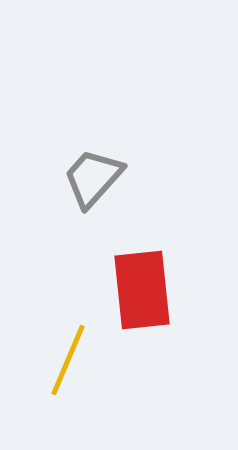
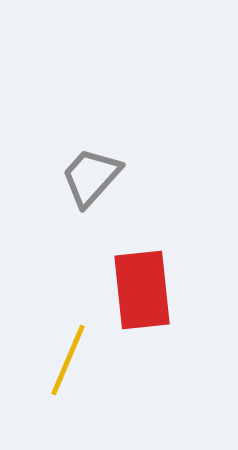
gray trapezoid: moved 2 px left, 1 px up
